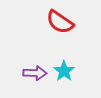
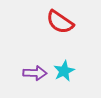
cyan star: rotated 10 degrees clockwise
